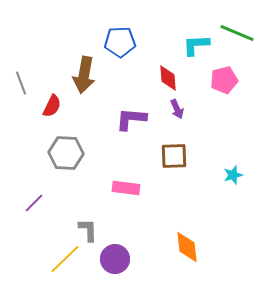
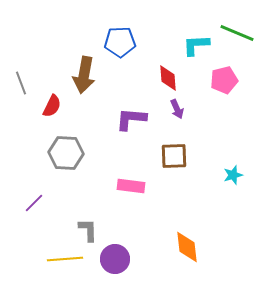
pink rectangle: moved 5 px right, 2 px up
yellow line: rotated 40 degrees clockwise
